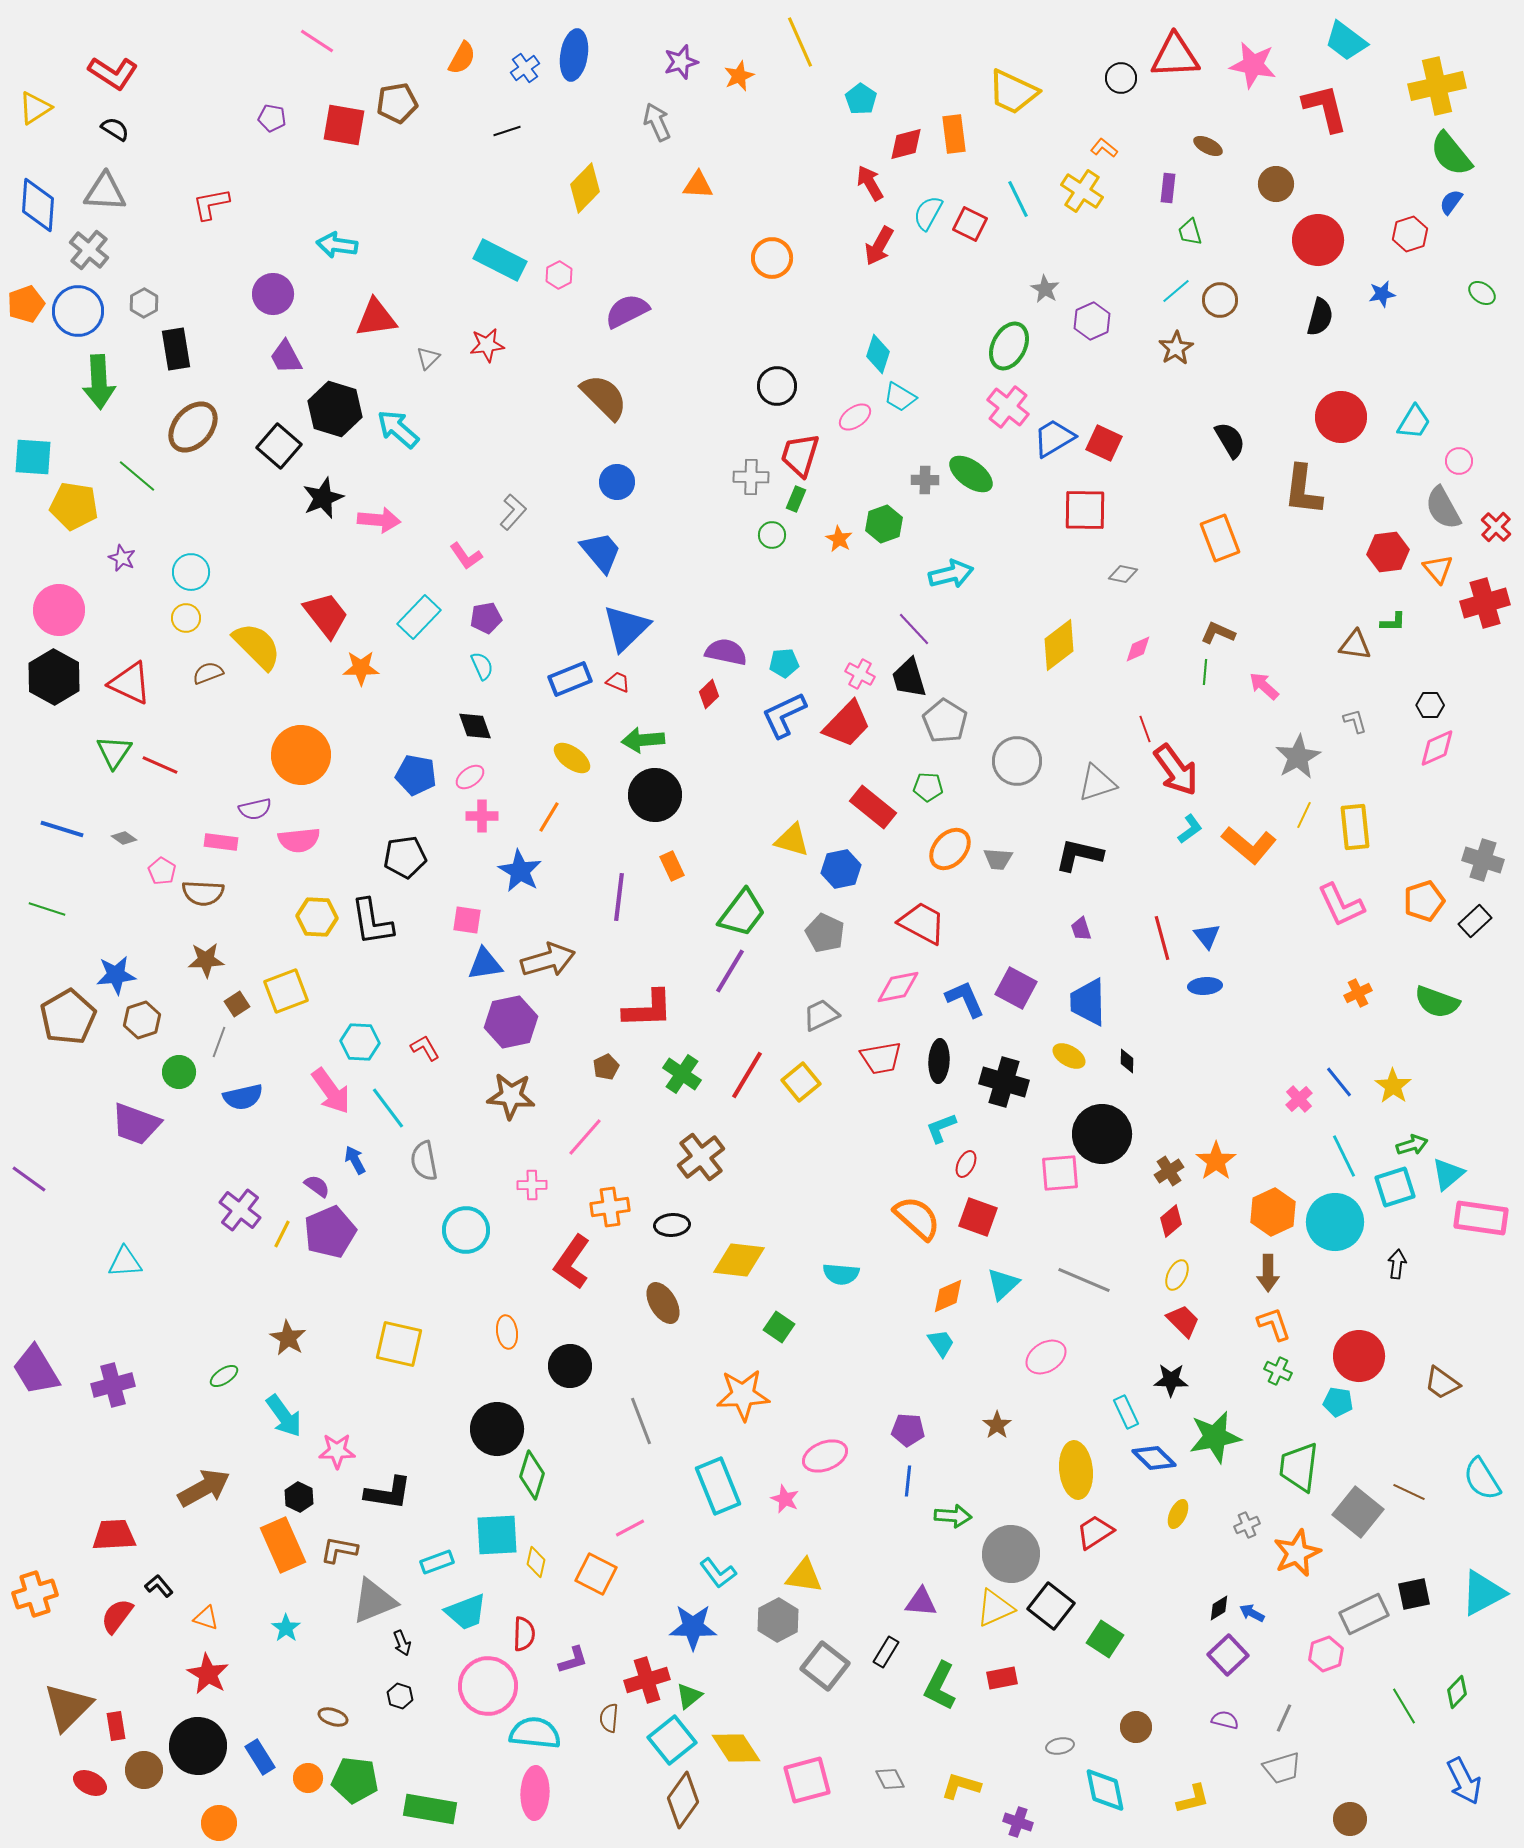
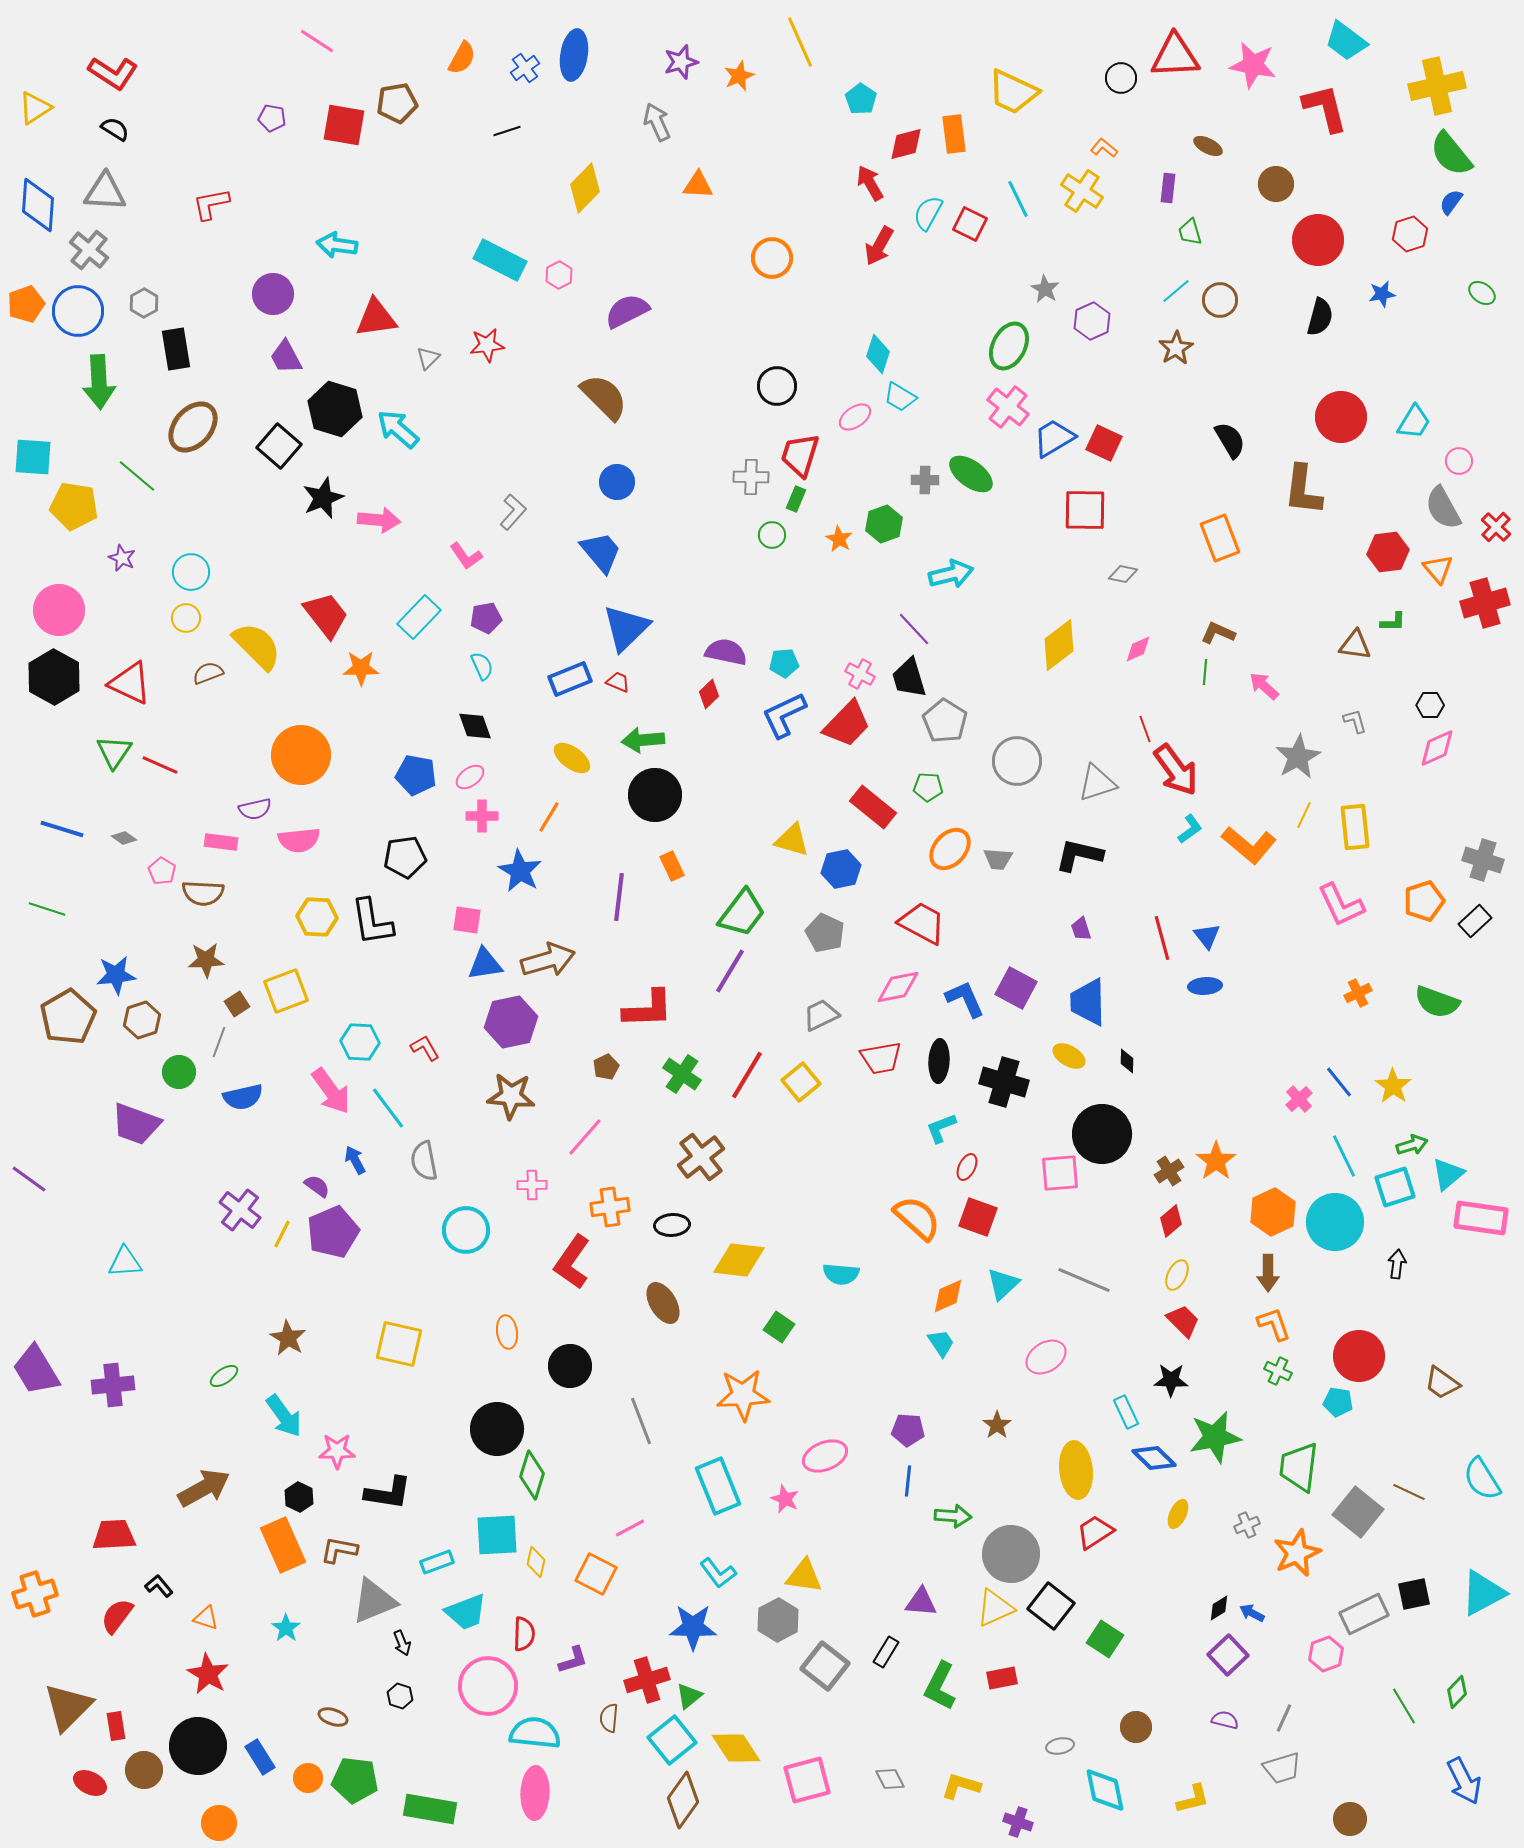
red ellipse at (966, 1164): moved 1 px right, 3 px down
purple pentagon at (330, 1232): moved 3 px right
purple cross at (113, 1385): rotated 9 degrees clockwise
